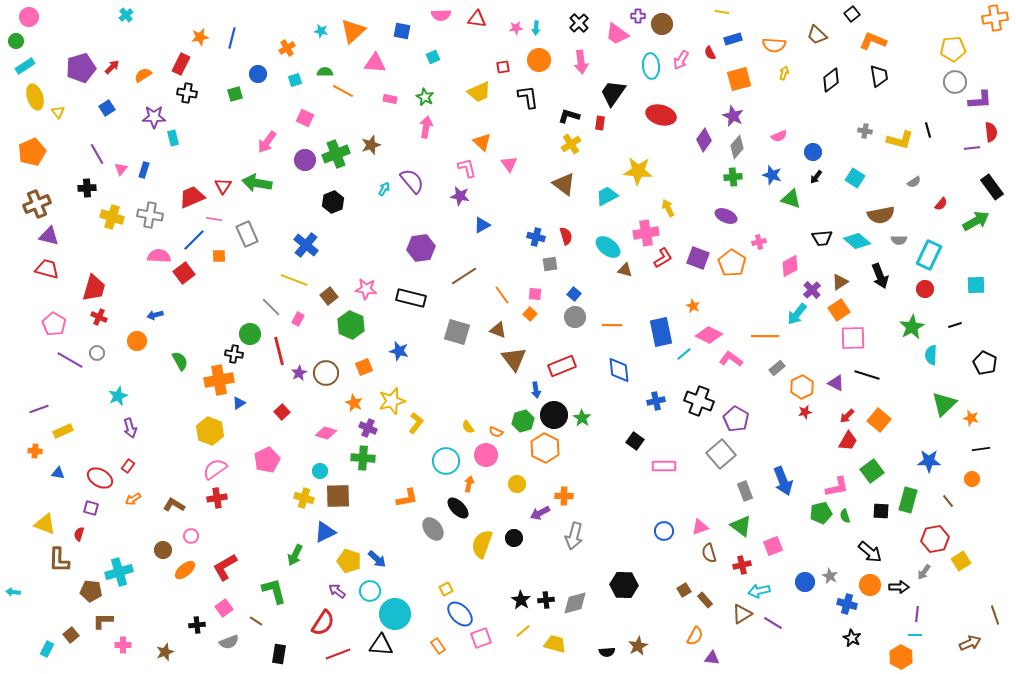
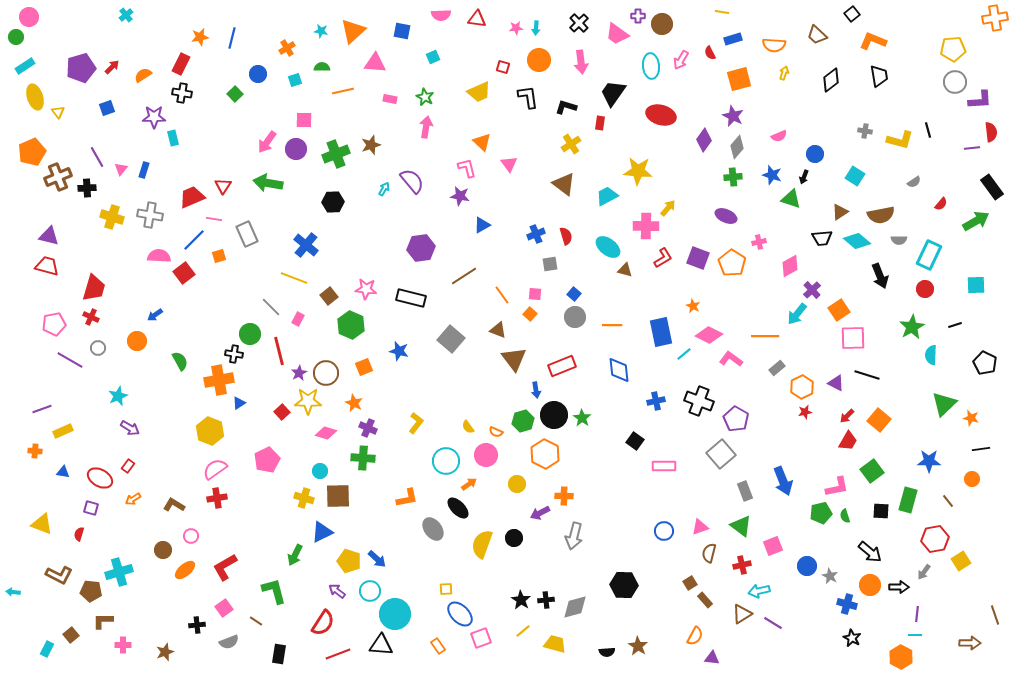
green circle at (16, 41): moved 4 px up
red square at (503, 67): rotated 24 degrees clockwise
green semicircle at (325, 72): moved 3 px left, 5 px up
orange line at (343, 91): rotated 40 degrees counterclockwise
black cross at (187, 93): moved 5 px left
green square at (235, 94): rotated 28 degrees counterclockwise
blue square at (107, 108): rotated 14 degrees clockwise
black L-shape at (569, 116): moved 3 px left, 9 px up
pink square at (305, 118): moved 1 px left, 2 px down; rotated 24 degrees counterclockwise
blue circle at (813, 152): moved 2 px right, 2 px down
purple line at (97, 154): moved 3 px down
purple circle at (305, 160): moved 9 px left, 11 px up
black arrow at (816, 177): moved 12 px left; rotated 16 degrees counterclockwise
cyan square at (855, 178): moved 2 px up
green arrow at (257, 183): moved 11 px right
black hexagon at (333, 202): rotated 20 degrees clockwise
brown cross at (37, 204): moved 21 px right, 27 px up
yellow arrow at (668, 208): rotated 66 degrees clockwise
pink cross at (646, 233): moved 7 px up; rotated 10 degrees clockwise
blue cross at (536, 237): moved 3 px up; rotated 36 degrees counterclockwise
orange square at (219, 256): rotated 16 degrees counterclockwise
red trapezoid at (47, 269): moved 3 px up
yellow line at (294, 280): moved 2 px up
brown triangle at (840, 282): moved 70 px up
blue arrow at (155, 315): rotated 21 degrees counterclockwise
red cross at (99, 317): moved 8 px left
pink pentagon at (54, 324): rotated 30 degrees clockwise
gray square at (457, 332): moved 6 px left, 7 px down; rotated 24 degrees clockwise
gray circle at (97, 353): moved 1 px right, 5 px up
yellow star at (392, 401): moved 84 px left; rotated 16 degrees clockwise
purple line at (39, 409): moved 3 px right
purple arrow at (130, 428): rotated 42 degrees counterclockwise
orange hexagon at (545, 448): moved 6 px down
blue triangle at (58, 473): moved 5 px right, 1 px up
orange arrow at (469, 484): rotated 42 degrees clockwise
yellow triangle at (45, 524): moved 3 px left
blue triangle at (325, 532): moved 3 px left
brown semicircle at (709, 553): rotated 30 degrees clockwise
brown L-shape at (59, 560): moved 15 px down; rotated 64 degrees counterclockwise
blue circle at (805, 582): moved 2 px right, 16 px up
yellow square at (446, 589): rotated 24 degrees clockwise
brown square at (684, 590): moved 6 px right, 7 px up
gray diamond at (575, 603): moved 4 px down
brown arrow at (970, 643): rotated 25 degrees clockwise
brown star at (638, 646): rotated 12 degrees counterclockwise
